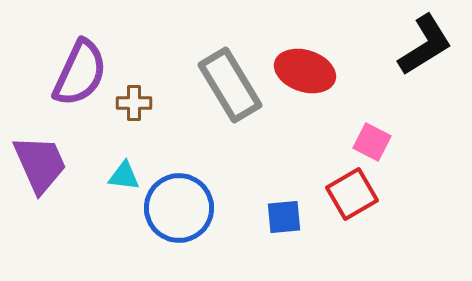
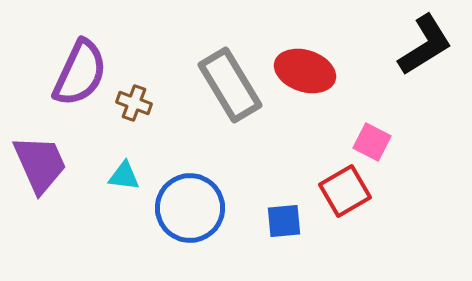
brown cross: rotated 20 degrees clockwise
red square: moved 7 px left, 3 px up
blue circle: moved 11 px right
blue square: moved 4 px down
